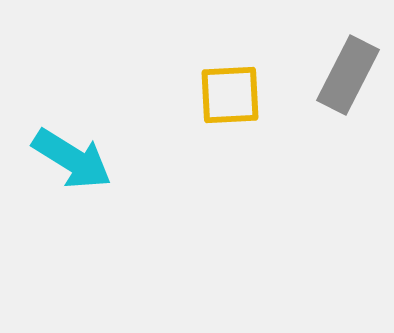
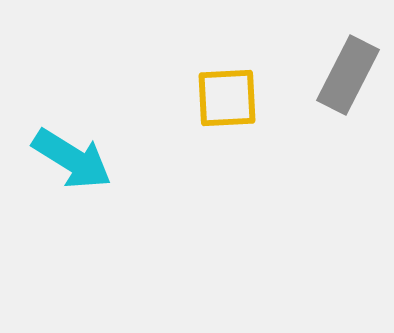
yellow square: moved 3 px left, 3 px down
